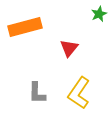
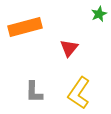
gray L-shape: moved 3 px left, 1 px up
